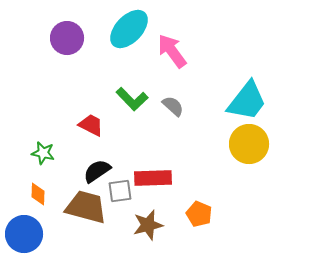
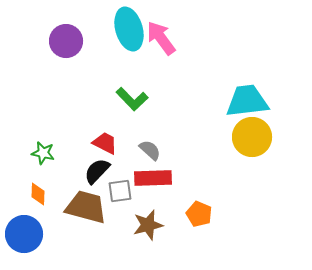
cyan ellipse: rotated 60 degrees counterclockwise
purple circle: moved 1 px left, 3 px down
pink arrow: moved 11 px left, 13 px up
cyan trapezoid: rotated 135 degrees counterclockwise
gray semicircle: moved 23 px left, 44 px down
red trapezoid: moved 14 px right, 18 px down
yellow circle: moved 3 px right, 7 px up
black semicircle: rotated 12 degrees counterclockwise
